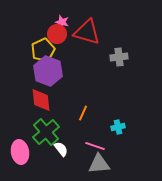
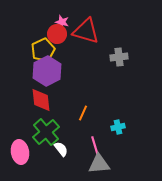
red triangle: moved 1 px left, 1 px up
purple hexagon: moved 1 px left; rotated 12 degrees clockwise
pink line: rotated 54 degrees clockwise
